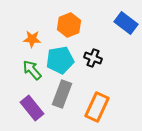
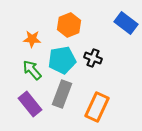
cyan pentagon: moved 2 px right
purple rectangle: moved 2 px left, 4 px up
